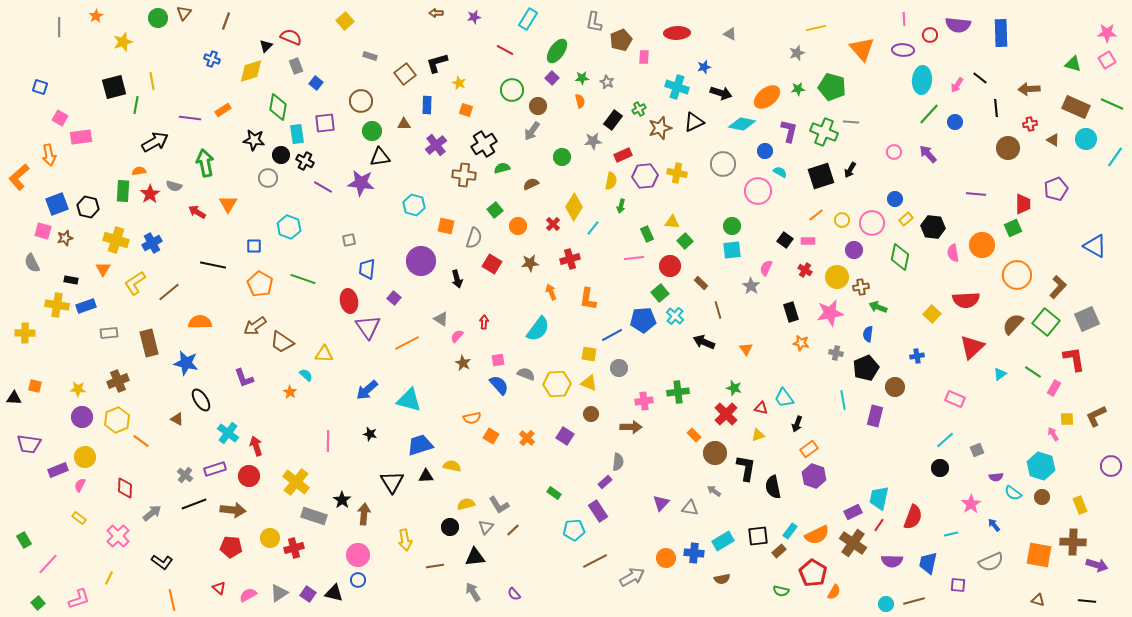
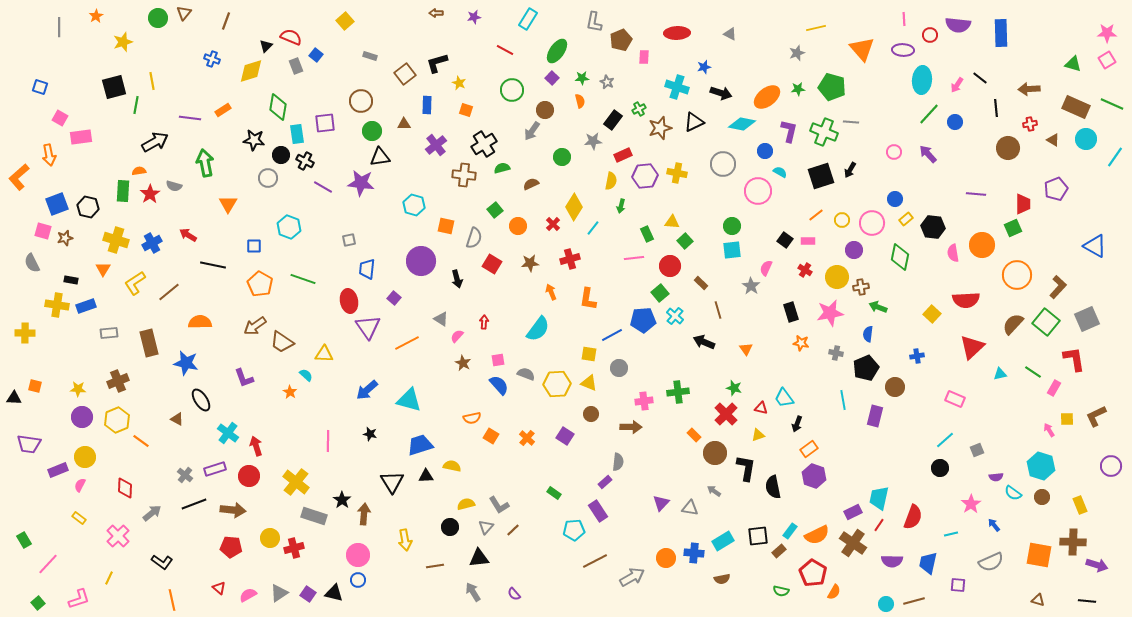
blue square at (316, 83): moved 28 px up
brown circle at (538, 106): moved 7 px right, 4 px down
red arrow at (197, 212): moved 9 px left, 23 px down
cyan triangle at (1000, 374): rotated 24 degrees clockwise
pink arrow at (1053, 434): moved 4 px left, 4 px up
black triangle at (475, 557): moved 4 px right, 1 px down
